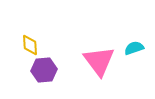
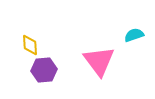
cyan semicircle: moved 13 px up
